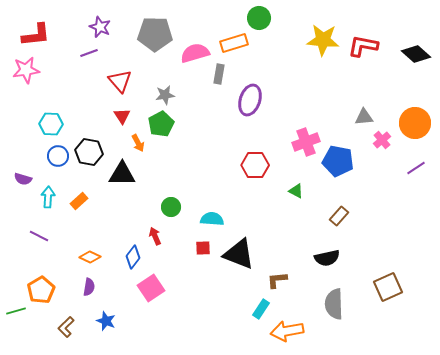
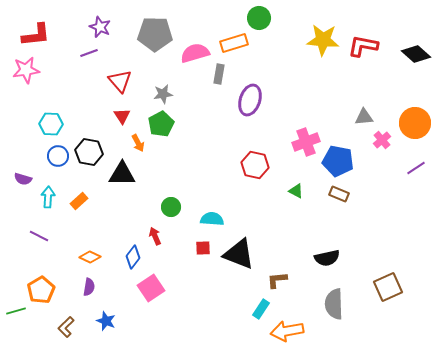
gray star at (165, 95): moved 2 px left, 1 px up
red hexagon at (255, 165): rotated 12 degrees clockwise
brown rectangle at (339, 216): moved 22 px up; rotated 72 degrees clockwise
